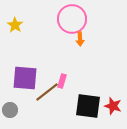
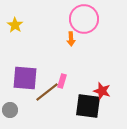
pink circle: moved 12 px right
orange arrow: moved 9 px left
red star: moved 11 px left, 15 px up
